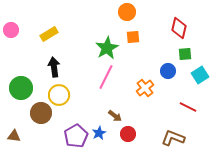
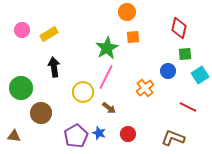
pink circle: moved 11 px right
yellow circle: moved 24 px right, 3 px up
brown arrow: moved 6 px left, 8 px up
blue star: rotated 24 degrees counterclockwise
